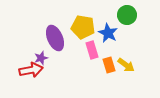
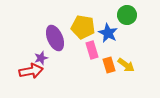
red arrow: moved 1 px down
